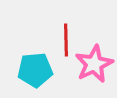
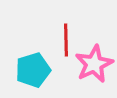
cyan pentagon: moved 2 px left; rotated 12 degrees counterclockwise
